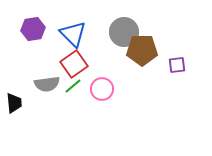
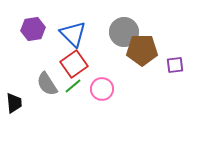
purple square: moved 2 px left
gray semicircle: rotated 65 degrees clockwise
